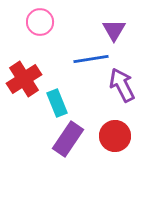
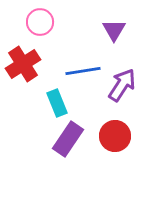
blue line: moved 8 px left, 12 px down
red cross: moved 1 px left, 15 px up
purple arrow: rotated 60 degrees clockwise
